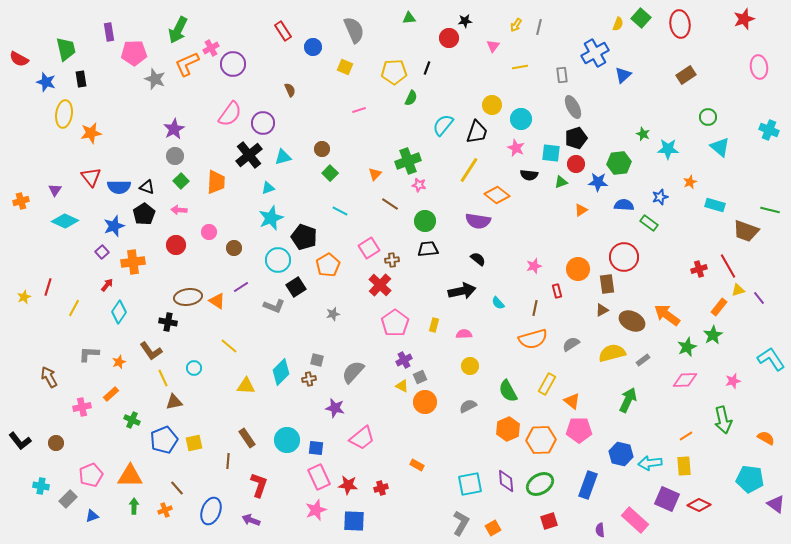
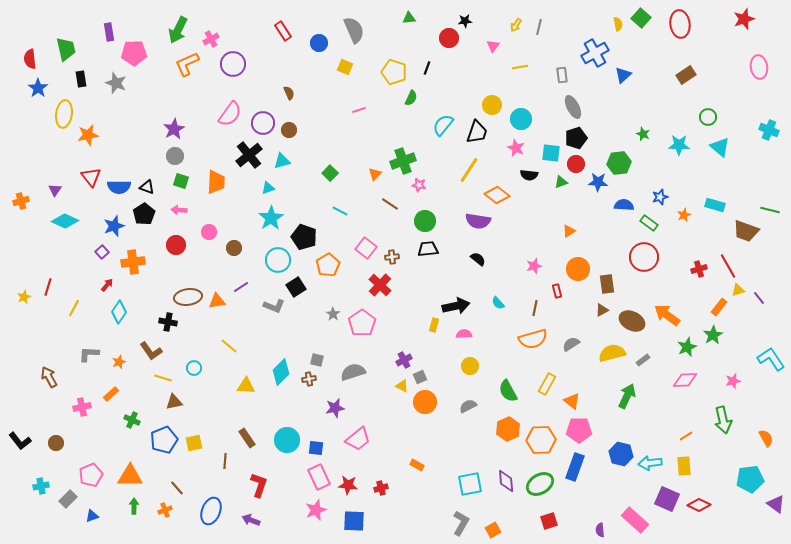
yellow semicircle at (618, 24): rotated 32 degrees counterclockwise
blue circle at (313, 47): moved 6 px right, 4 px up
pink cross at (211, 48): moved 9 px up
red semicircle at (19, 59): moved 11 px right; rotated 54 degrees clockwise
yellow pentagon at (394, 72): rotated 20 degrees clockwise
gray star at (155, 79): moved 39 px left, 4 px down
blue star at (46, 82): moved 8 px left, 6 px down; rotated 18 degrees clockwise
brown semicircle at (290, 90): moved 1 px left, 3 px down
orange star at (91, 133): moved 3 px left, 2 px down
brown circle at (322, 149): moved 33 px left, 19 px up
cyan star at (668, 149): moved 11 px right, 4 px up
cyan triangle at (283, 157): moved 1 px left, 4 px down
green cross at (408, 161): moved 5 px left
green square at (181, 181): rotated 28 degrees counterclockwise
orange star at (690, 182): moved 6 px left, 33 px down
orange triangle at (581, 210): moved 12 px left, 21 px down
cyan star at (271, 218): rotated 10 degrees counterclockwise
pink square at (369, 248): moved 3 px left; rotated 20 degrees counterclockwise
red circle at (624, 257): moved 20 px right
brown cross at (392, 260): moved 3 px up
black arrow at (462, 291): moved 6 px left, 15 px down
orange triangle at (217, 301): rotated 42 degrees counterclockwise
gray star at (333, 314): rotated 24 degrees counterclockwise
pink pentagon at (395, 323): moved 33 px left
gray semicircle at (353, 372): rotated 30 degrees clockwise
yellow line at (163, 378): rotated 48 degrees counterclockwise
green arrow at (628, 400): moved 1 px left, 4 px up
purple star at (335, 408): rotated 24 degrees counterclockwise
pink trapezoid at (362, 438): moved 4 px left, 1 px down
orange semicircle at (766, 438): rotated 30 degrees clockwise
brown line at (228, 461): moved 3 px left
cyan pentagon at (750, 479): rotated 16 degrees counterclockwise
blue rectangle at (588, 485): moved 13 px left, 18 px up
cyan cross at (41, 486): rotated 21 degrees counterclockwise
orange square at (493, 528): moved 2 px down
